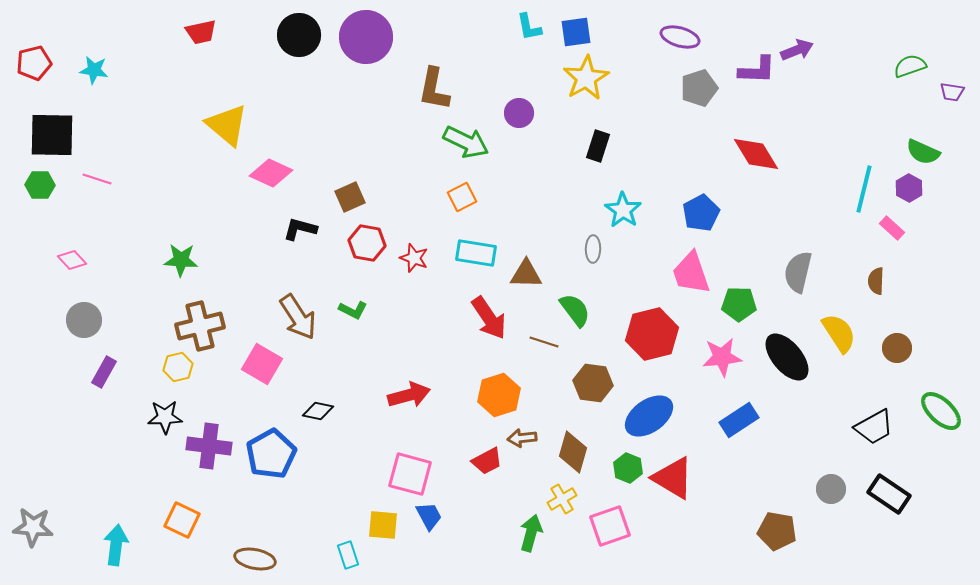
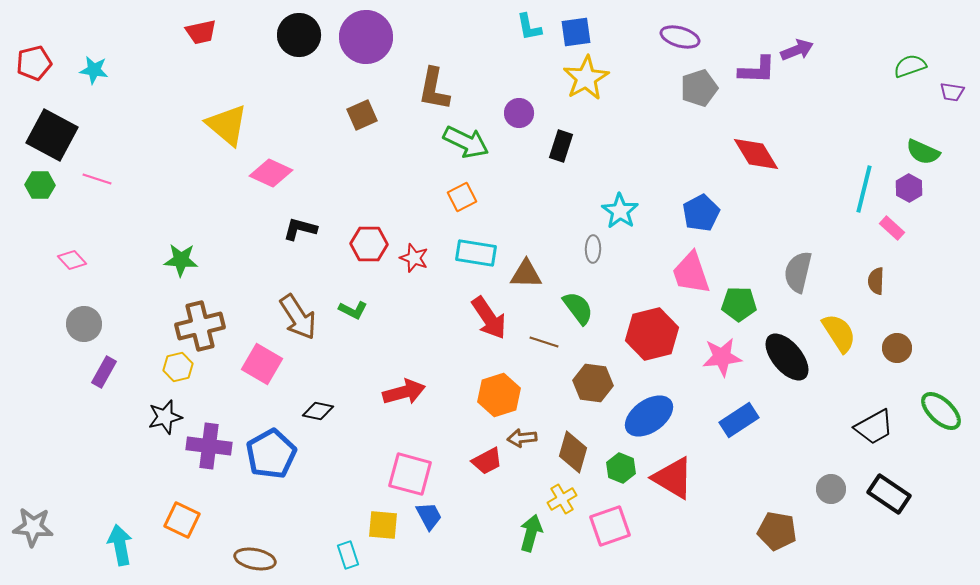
black square at (52, 135): rotated 27 degrees clockwise
black rectangle at (598, 146): moved 37 px left
brown square at (350, 197): moved 12 px right, 82 px up
cyan star at (623, 210): moved 3 px left, 1 px down
red hexagon at (367, 243): moved 2 px right, 1 px down; rotated 9 degrees counterclockwise
green semicircle at (575, 310): moved 3 px right, 2 px up
gray circle at (84, 320): moved 4 px down
red arrow at (409, 395): moved 5 px left, 3 px up
black star at (165, 417): rotated 12 degrees counterclockwise
green hexagon at (628, 468): moved 7 px left
cyan arrow at (116, 545): moved 4 px right; rotated 18 degrees counterclockwise
